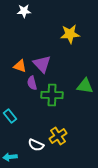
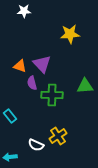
green triangle: rotated 12 degrees counterclockwise
